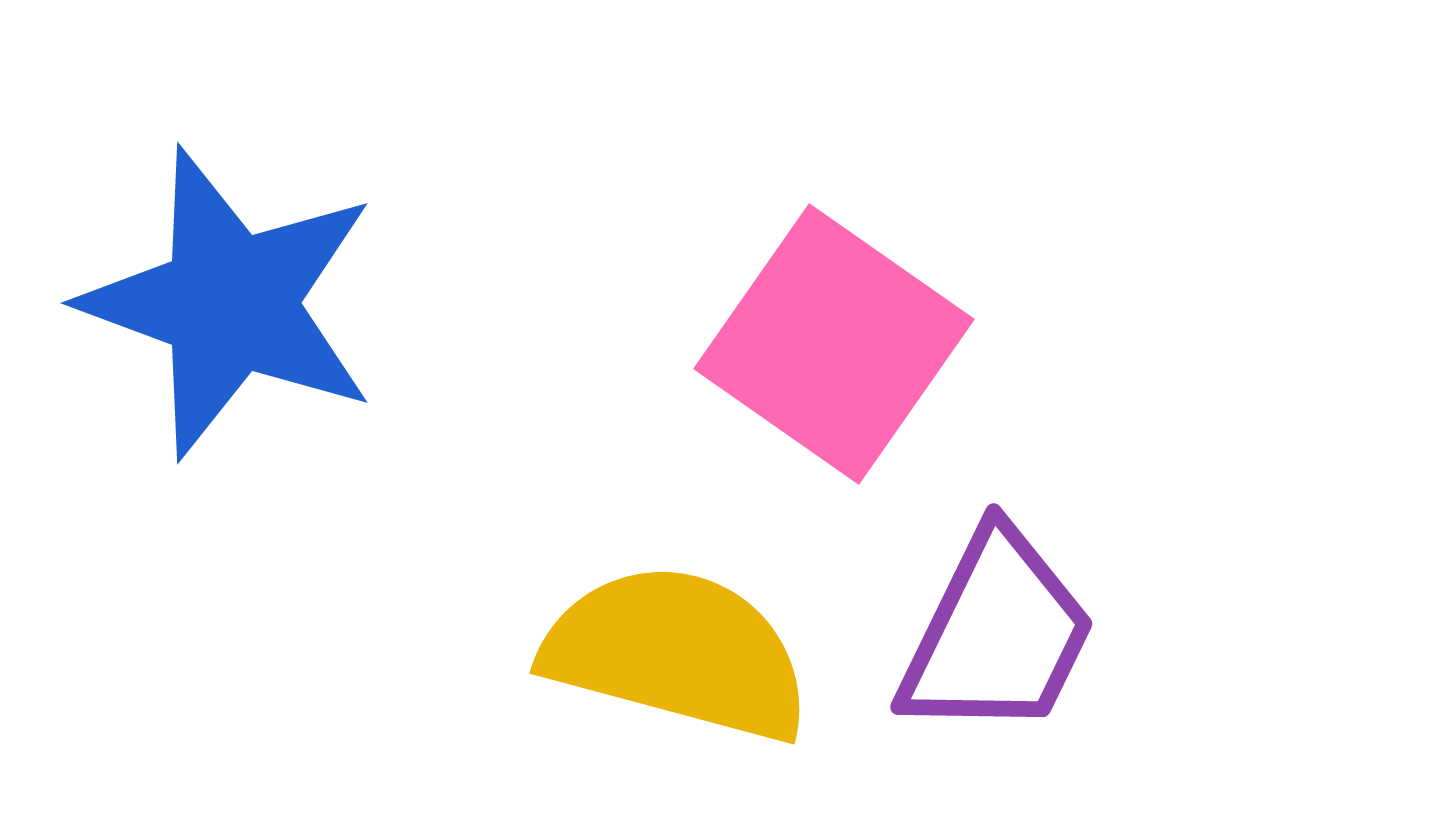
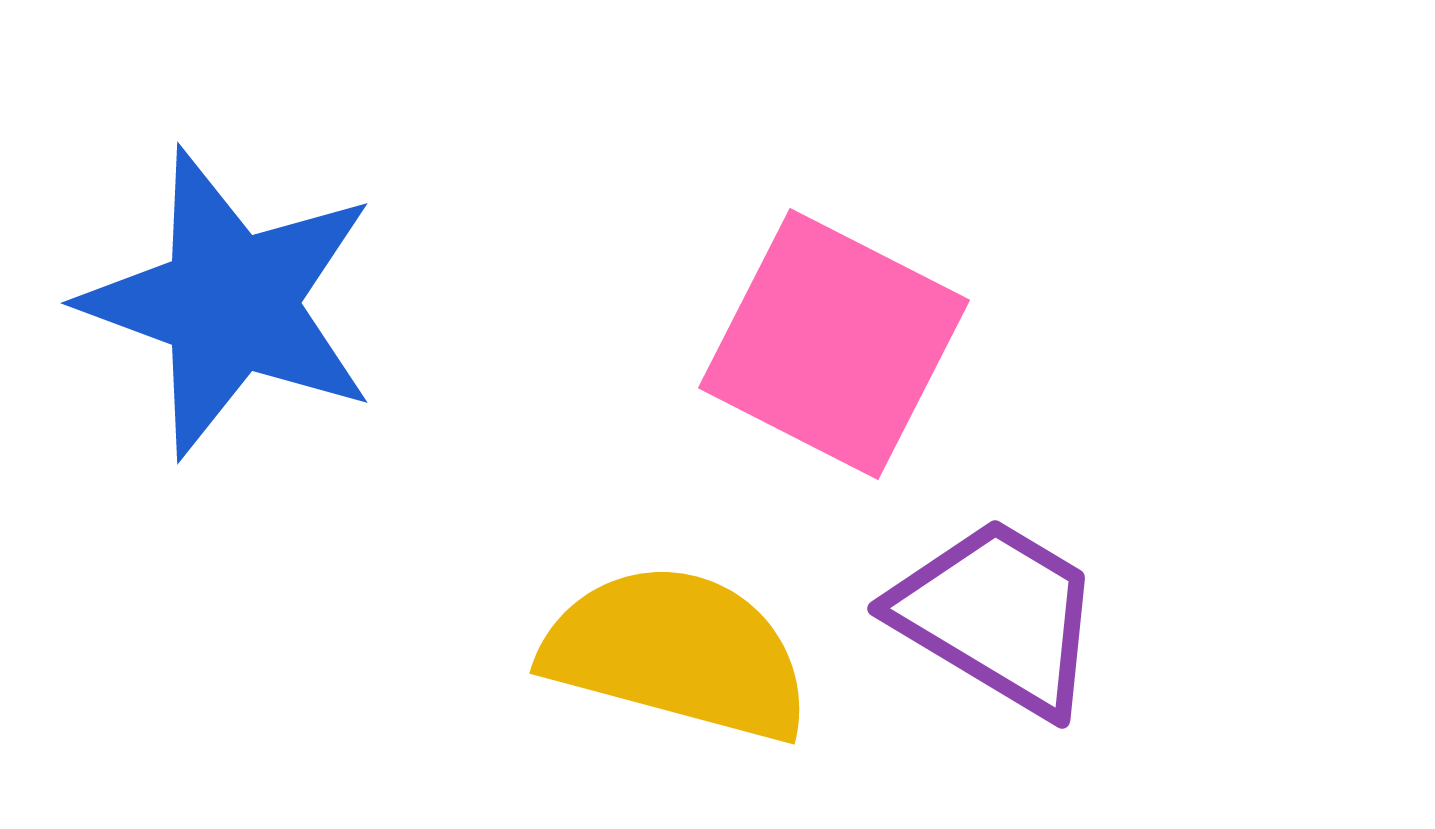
pink square: rotated 8 degrees counterclockwise
purple trapezoid: moved 1 px right, 18 px up; rotated 85 degrees counterclockwise
